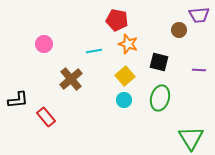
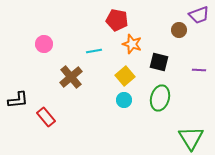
purple trapezoid: rotated 15 degrees counterclockwise
orange star: moved 4 px right
brown cross: moved 2 px up
